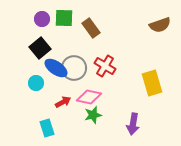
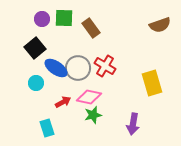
black square: moved 5 px left
gray circle: moved 4 px right
